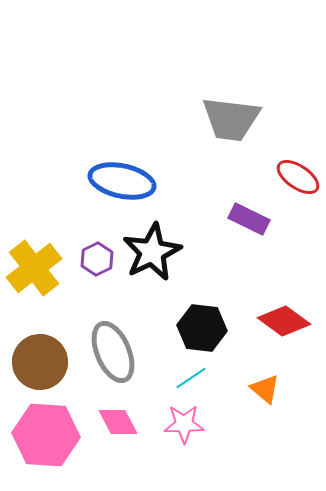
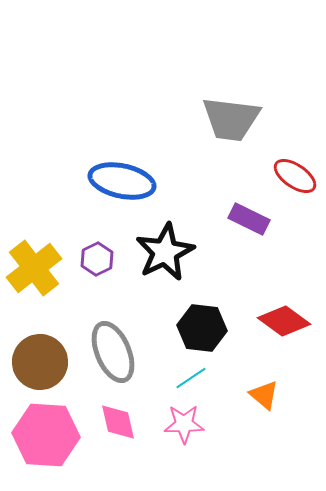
red ellipse: moved 3 px left, 1 px up
black star: moved 13 px right
orange triangle: moved 1 px left, 6 px down
pink diamond: rotated 15 degrees clockwise
